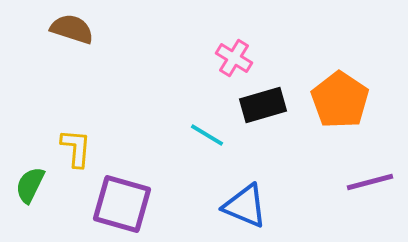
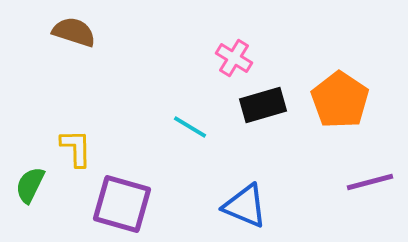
brown semicircle: moved 2 px right, 3 px down
cyan line: moved 17 px left, 8 px up
yellow L-shape: rotated 6 degrees counterclockwise
